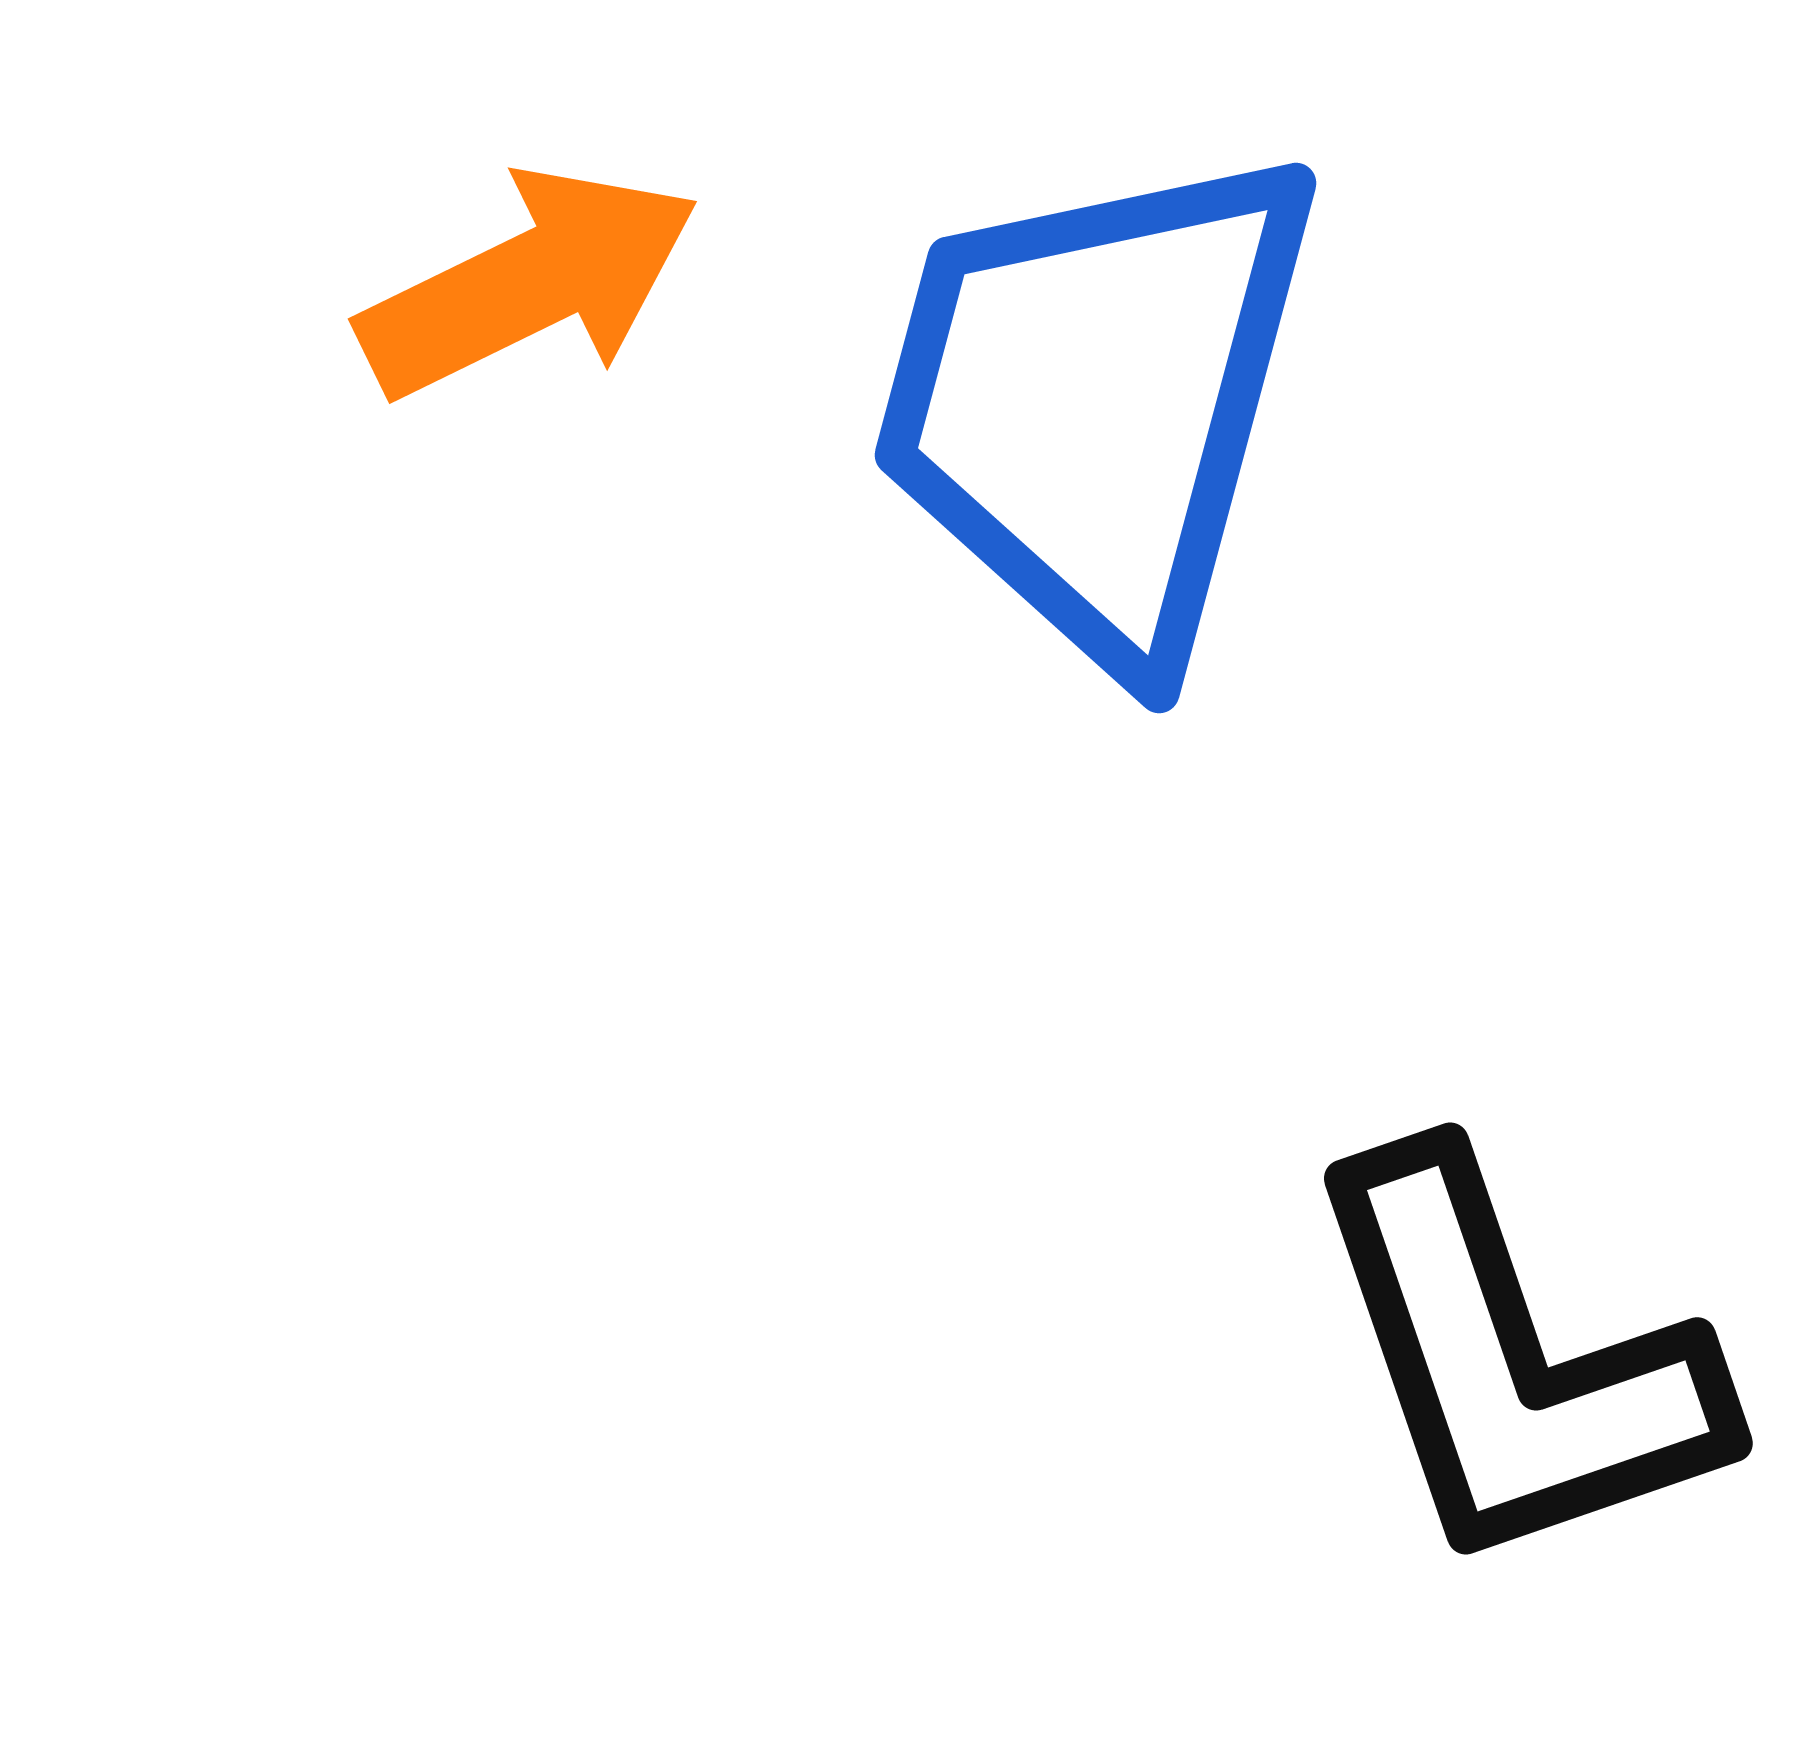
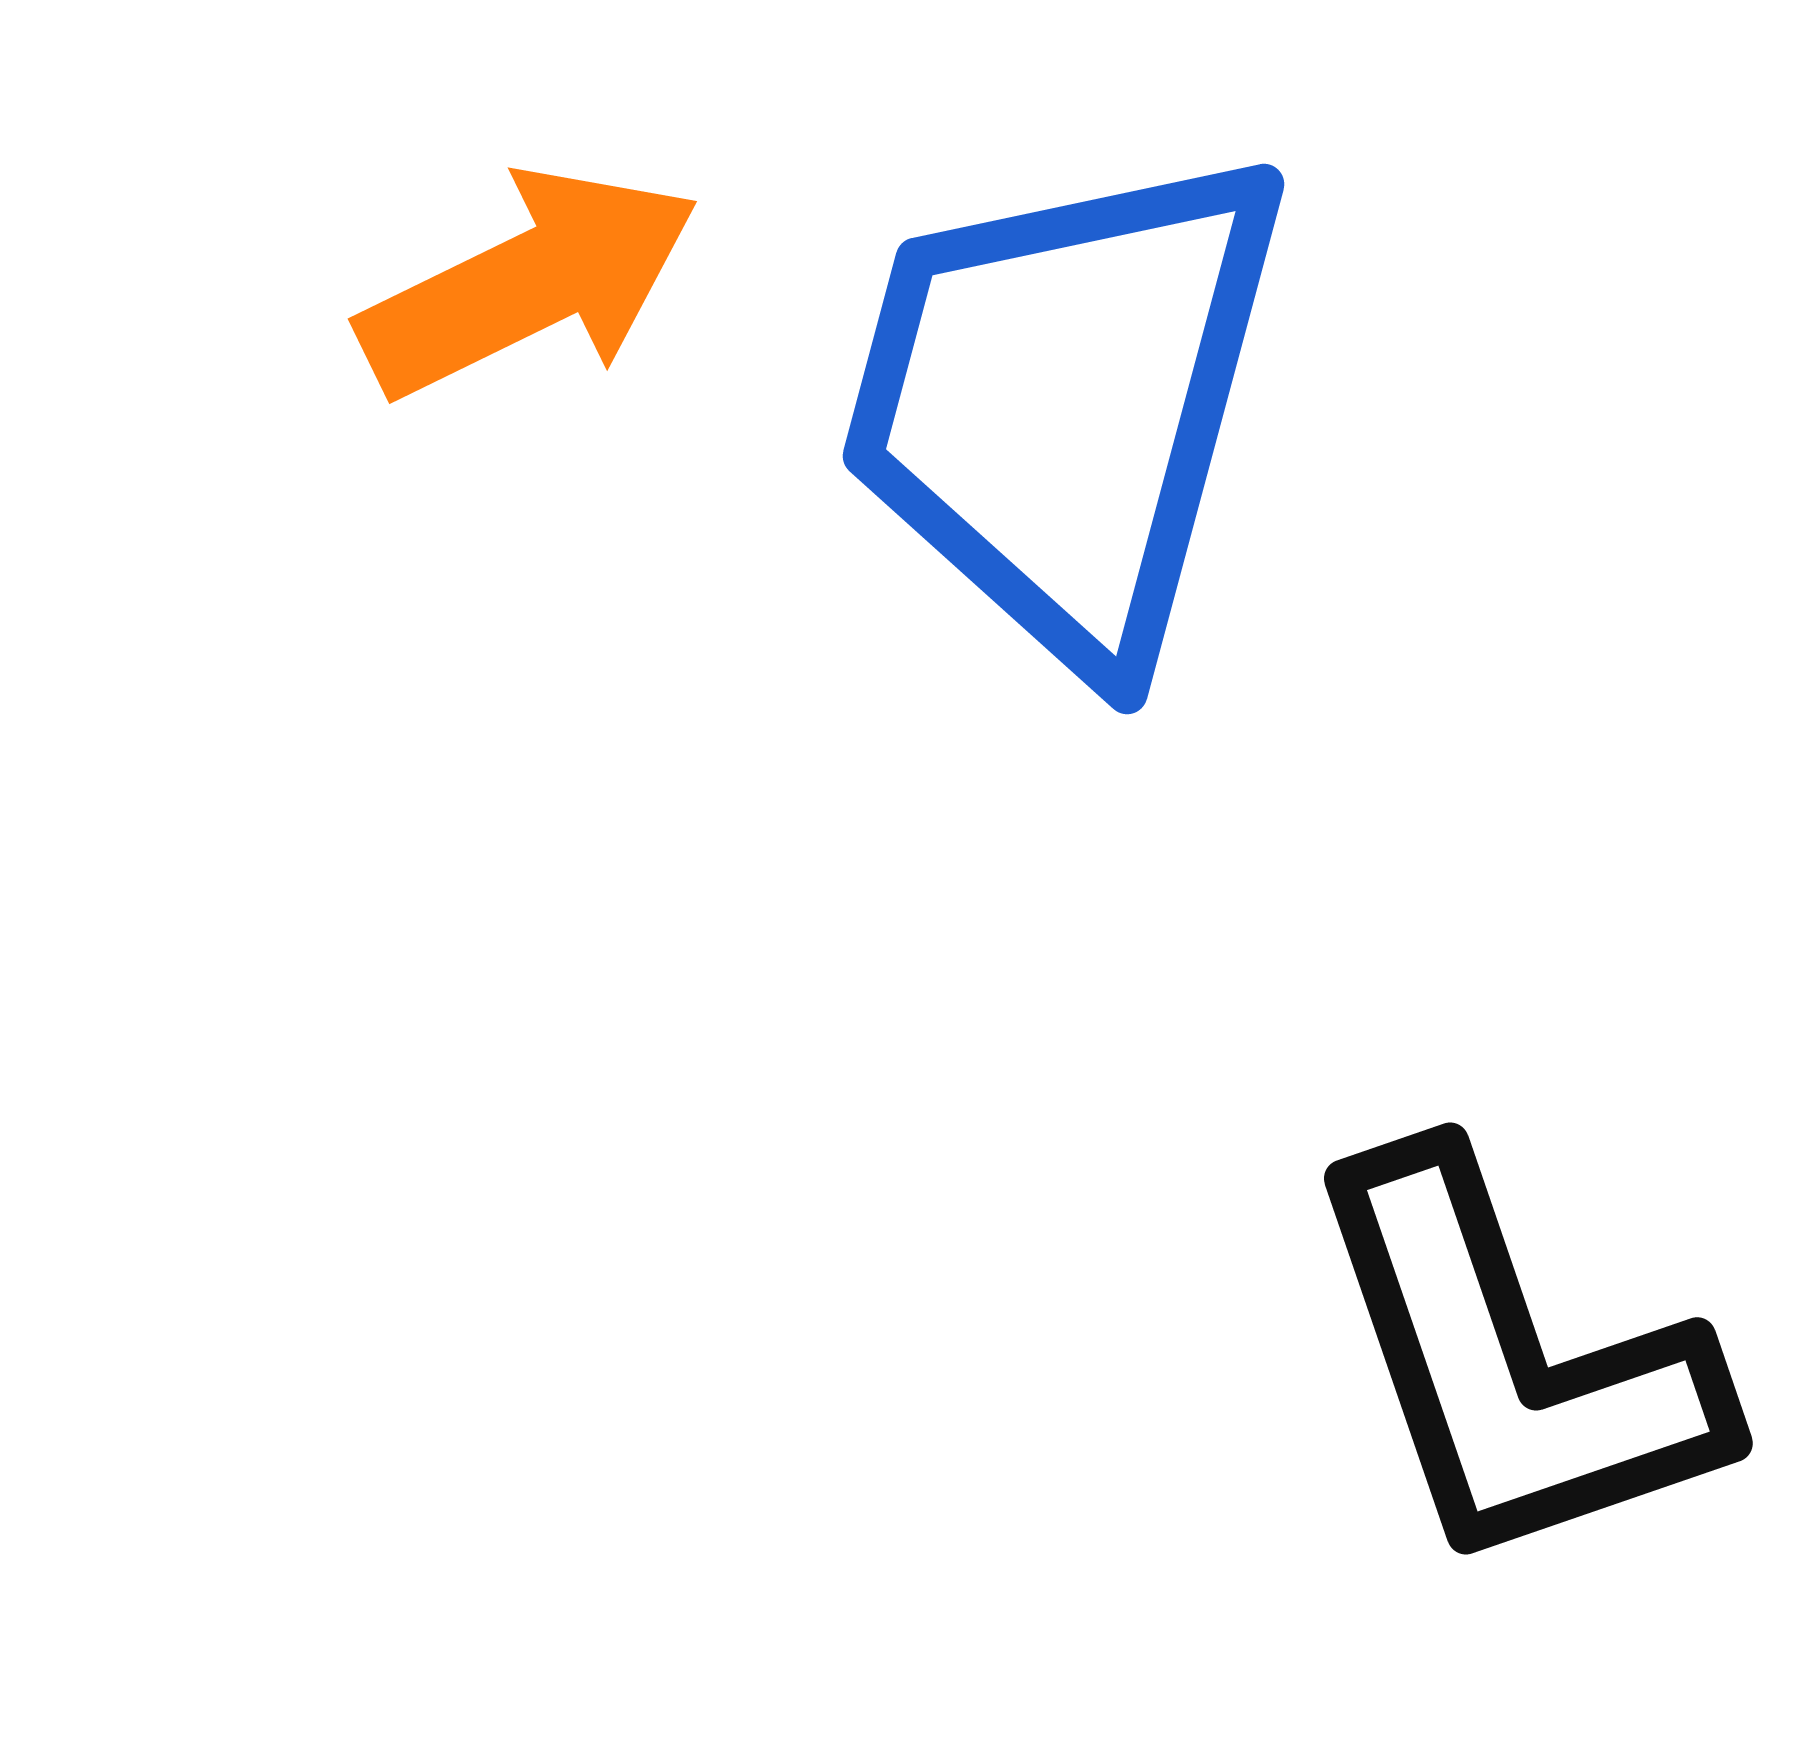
blue trapezoid: moved 32 px left, 1 px down
